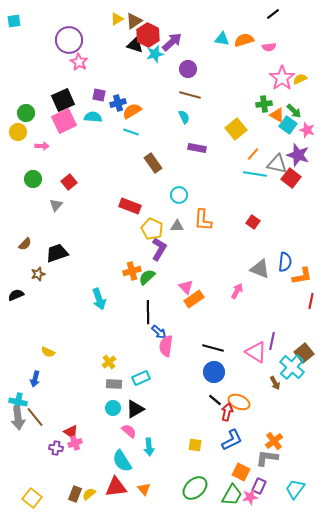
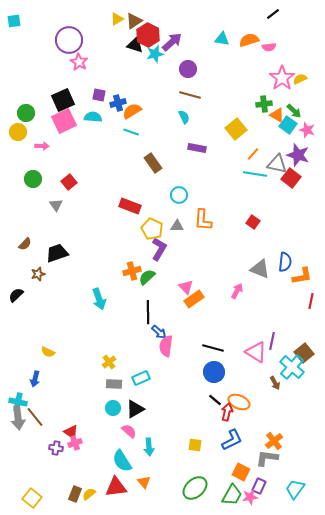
orange semicircle at (244, 40): moved 5 px right
gray triangle at (56, 205): rotated 16 degrees counterclockwise
black semicircle at (16, 295): rotated 21 degrees counterclockwise
orange triangle at (144, 489): moved 7 px up
